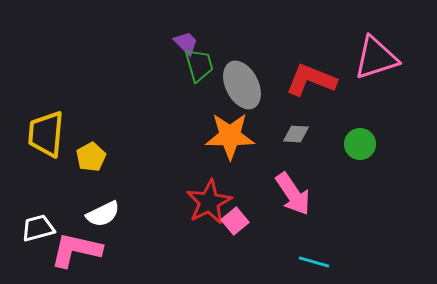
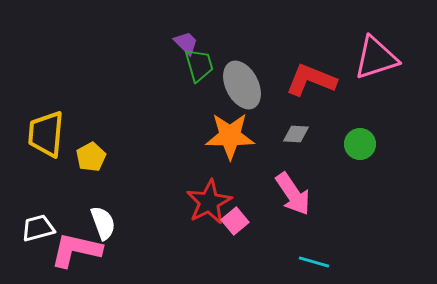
white semicircle: moved 9 px down; rotated 84 degrees counterclockwise
